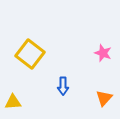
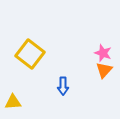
orange triangle: moved 28 px up
